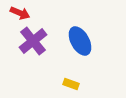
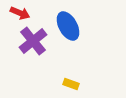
blue ellipse: moved 12 px left, 15 px up
